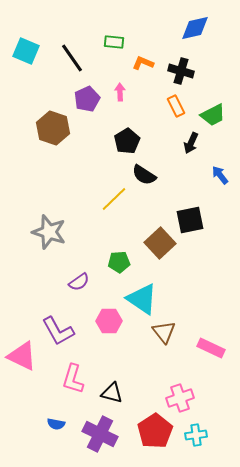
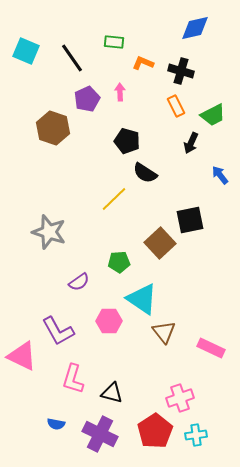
black pentagon: rotated 25 degrees counterclockwise
black semicircle: moved 1 px right, 2 px up
